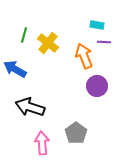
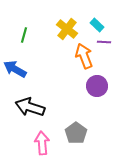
cyan rectangle: rotated 32 degrees clockwise
yellow cross: moved 19 px right, 14 px up
